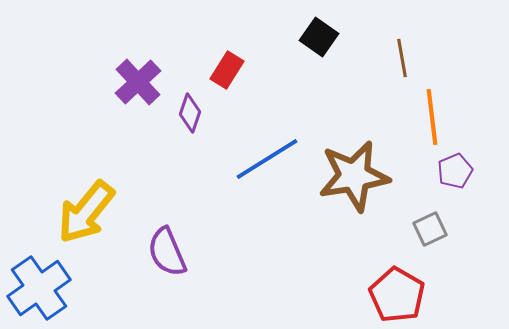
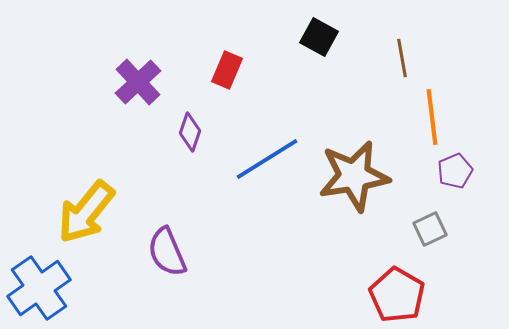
black square: rotated 6 degrees counterclockwise
red rectangle: rotated 9 degrees counterclockwise
purple diamond: moved 19 px down
